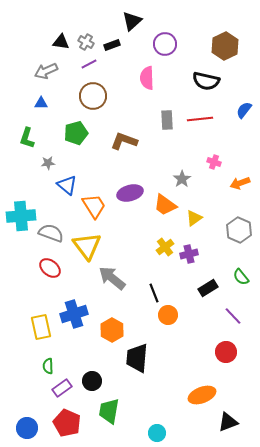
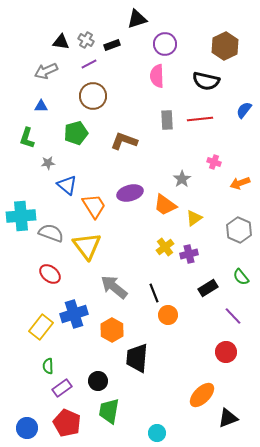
black triangle at (132, 21): moved 5 px right, 2 px up; rotated 25 degrees clockwise
gray cross at (86, 42): moved 2 px up
pink semicircle at (147, 78): moved 10 px right, 2 px up
blue triangle at (41, 103): moved 3 px down
red ellipse at (50, 268): moved 6 px down
gray arrow at (112, 278): moved 2 px right, 9 px down
yellow rectangle at (41, 327): rotated 50 degrees clockwise
black circle at (92, 381): moved 6 px right
orange ellipse at (202, 395): rotated 24 degrees counterclockwise
black triangle at (228, 422): moved 4 px up
